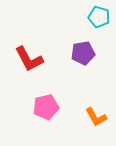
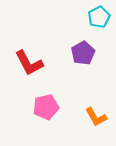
cyan pentagon: rotated 30 degrees clockwise
purple pentagon: rotated 20 degrees counterclockwise
red L-shape: moved 4 px down
